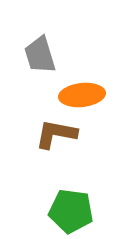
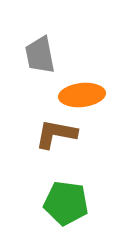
gray trapezoid: rotated 6 degrees clockwise
green pentagon: moved 5 px left, 8 px up
